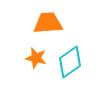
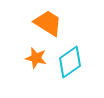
orange trapezoid: rotated 36 degrees clockwise
